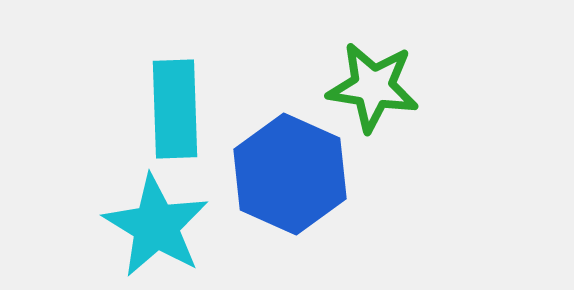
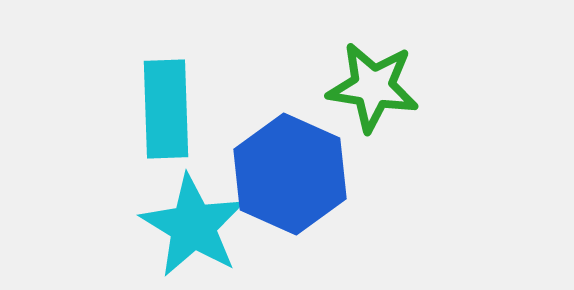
cyan rectangle: moved 9 px left
cyan star: moved 37 px right
